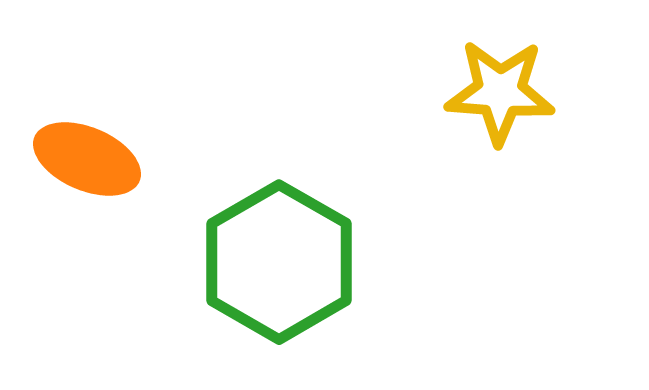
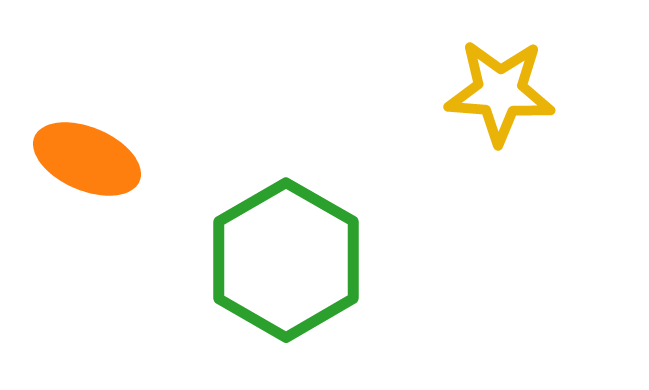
green hexagon: moved 7 px right, 2 px up
